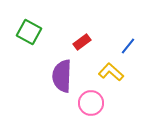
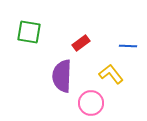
green square: rotated 20 degrees counterclockwise
red rectangle: moved 1 px left, 1 px down
blue line: rotated 54 degrees clockwise
yellow L-shape: moved 2 px down; rotated 10 degrees clockwise
